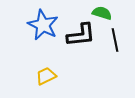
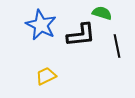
blue star: moved 2 px left
black line: moved 2 px right, 6 px down
